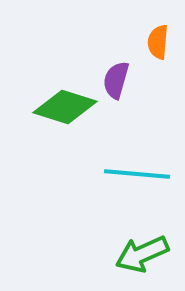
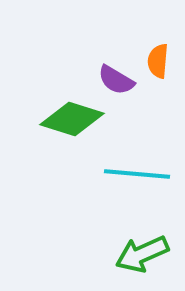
orange semicircle: moved 19 px down
purple semicircle: rotated 75 degrees counterclockwise
green diamond: moved 7 px right, 12 px down
